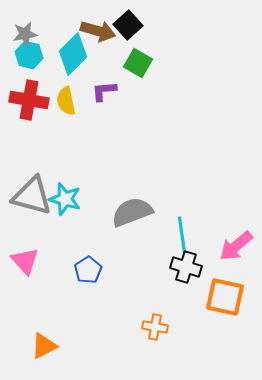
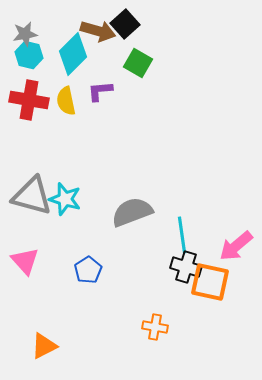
black square: moved 3 px left, 1 px up
purple L-shape: moved 4 px left
orange square: moved 15 px left, 15 px up
